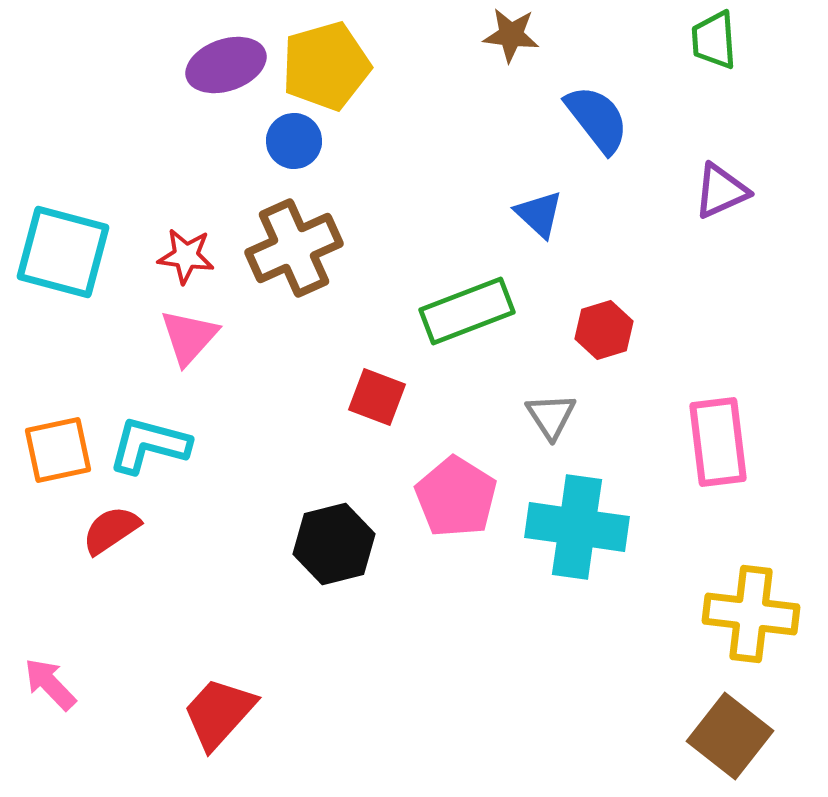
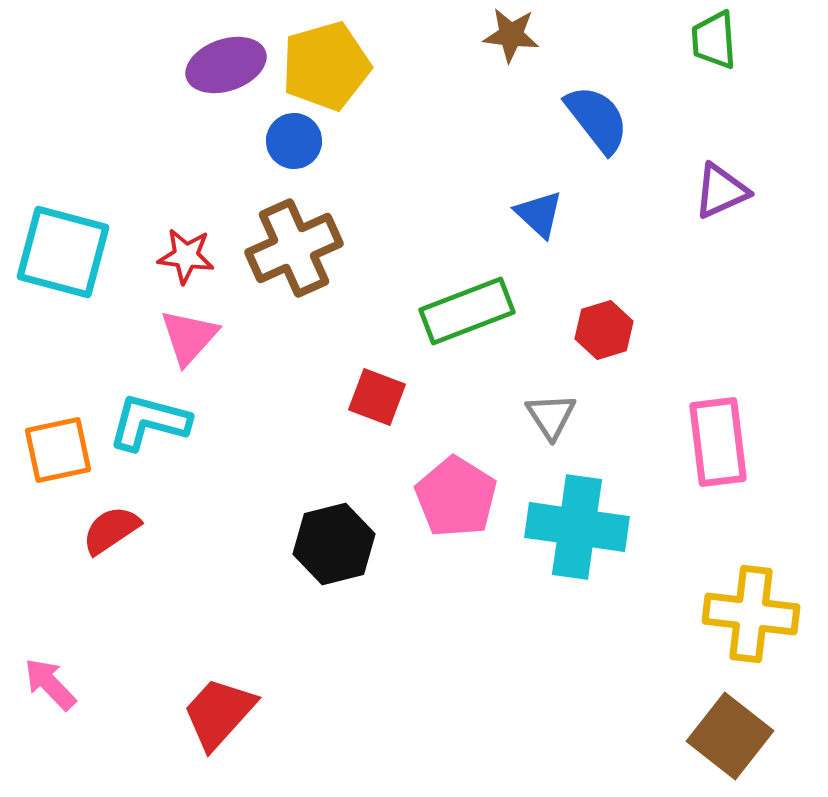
cyan L-shape: moved 23 px up
